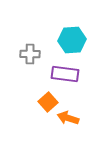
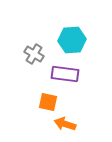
gray cross: moved 4 px right; rotated 30 degrees clockwise
orange square: rotated 36 degrees counterclockwise
orange arrow: moved 3 px left, 6 px down
